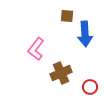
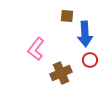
red circle: moved 27 px up
